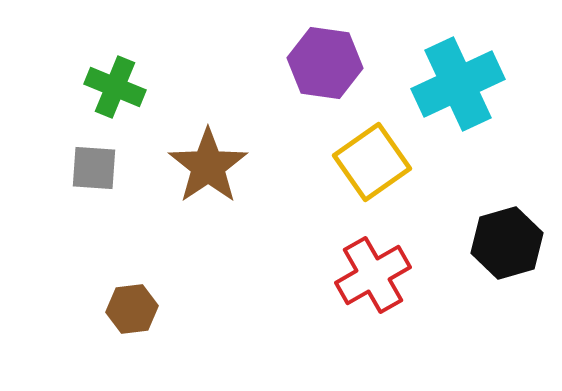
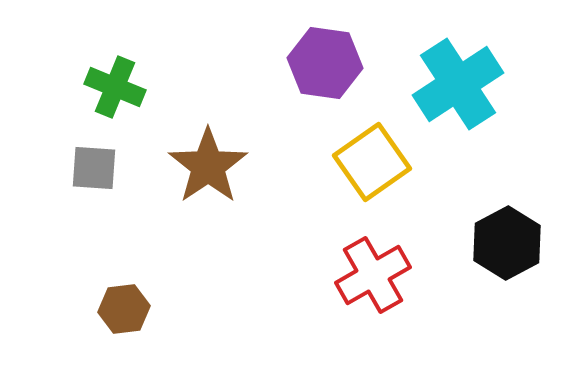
cyan cross: rotated 8 degrees counterclockwise
black hexagon: rotated 12 degrees counterclockwise
brown hexagon: moved 8 px left
